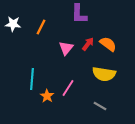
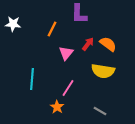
orange line: moved 11 px right, 2 px down
pink triangle: moved 5 px down
yellow semicircle: moved 1 px left, 3 px up
orange star: moved 10 px right, 11 px down
gray line: moved 5 px down
